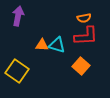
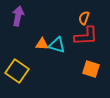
orange semicircle: rotated 120 degrees clockwise
orange triangle: moved 1 px up
orange square: moved 10 px right, 3 px down; rotated 24 degrees counterclockwise
